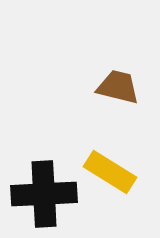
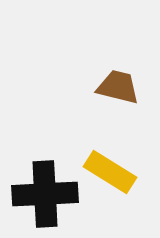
black cross: moved 1 px right
